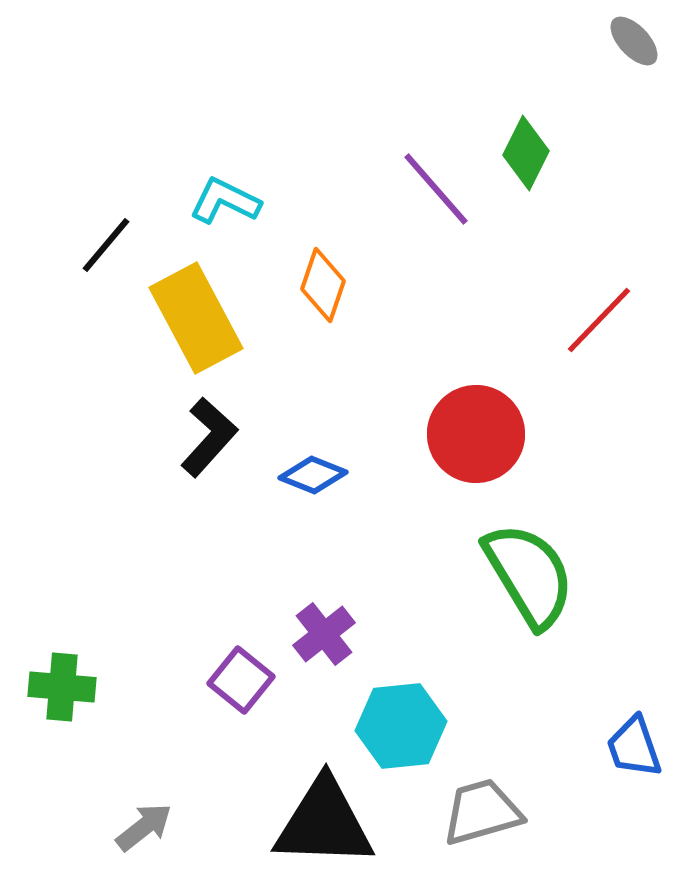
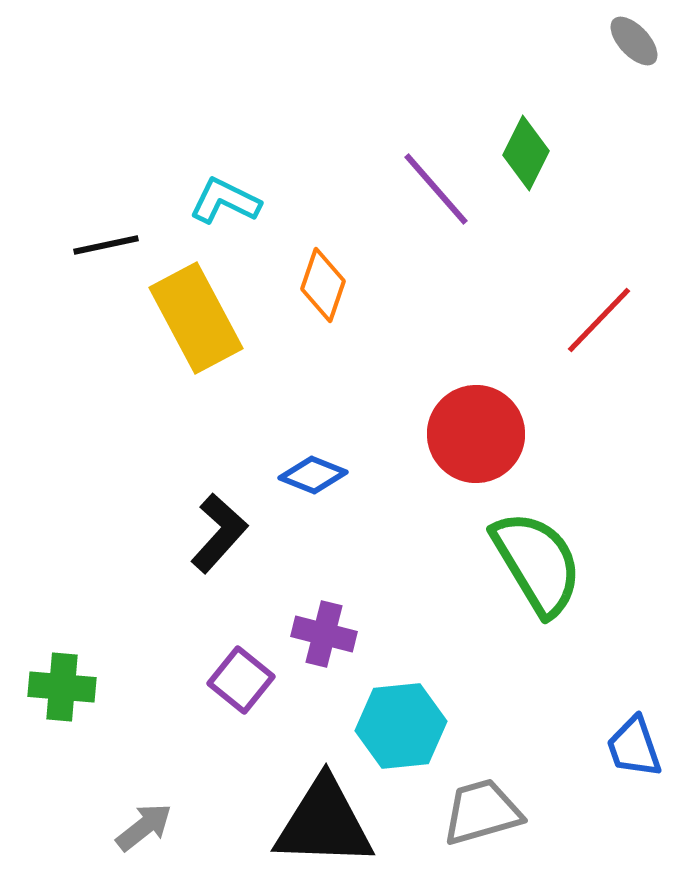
black line: rotated 38 degrees clockwise
black L-shape: moved 10 px right, 96 px down
green semicircle: moved 8 px right, 12 px up
purple cross: rotated 38 degrees counterclockwise
